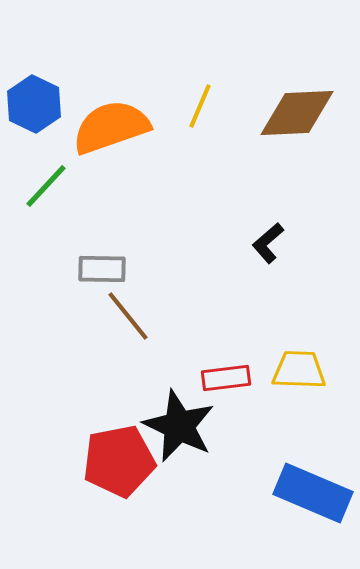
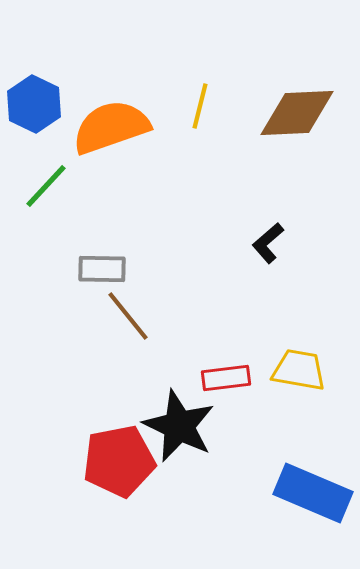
yellow line: rotated 9 degrees counterclockwise
yellow trapezoid: rotated 8 degrees clockwise
